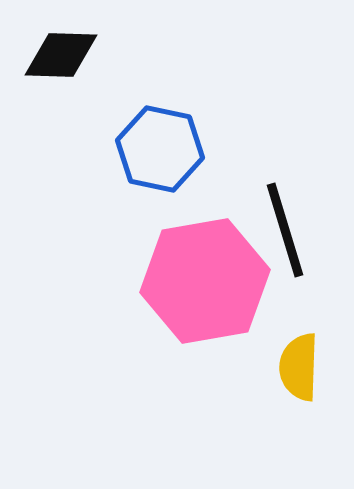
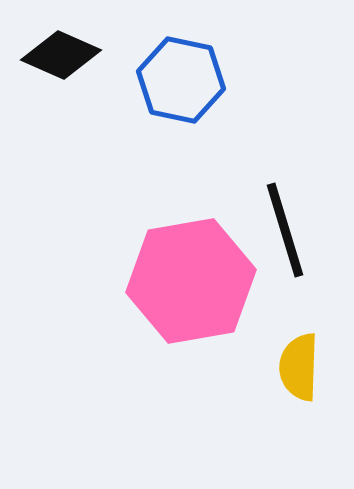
black diamond: rotated 22 degrees clockwise
blue hexagon: moved 21 px right, 69 px up
pink hexagon: moved 14 px left
